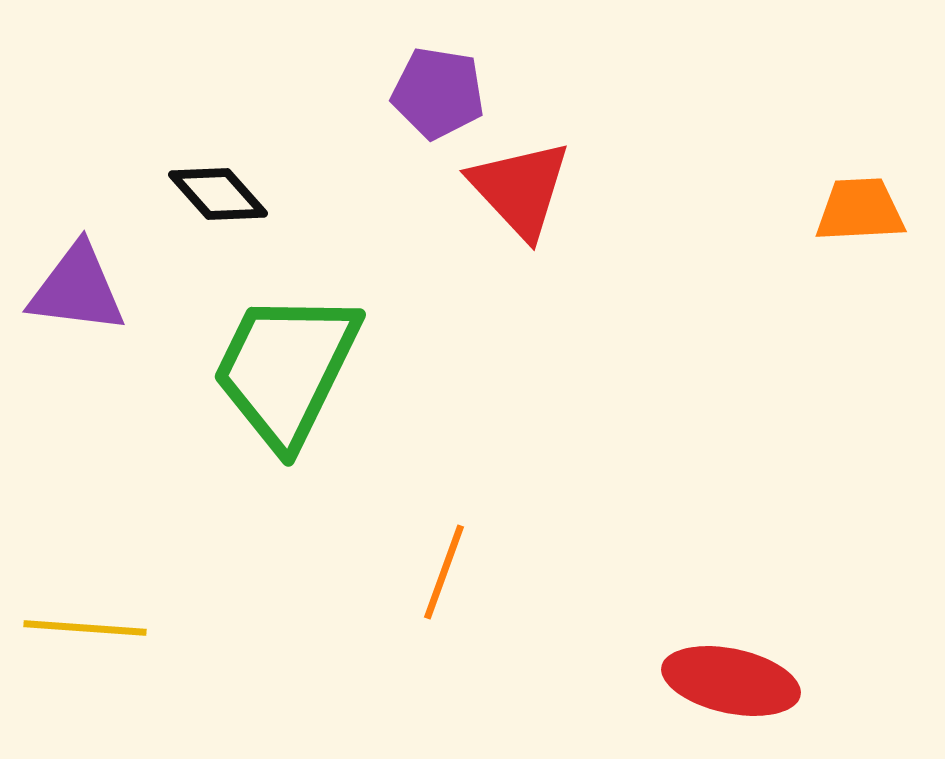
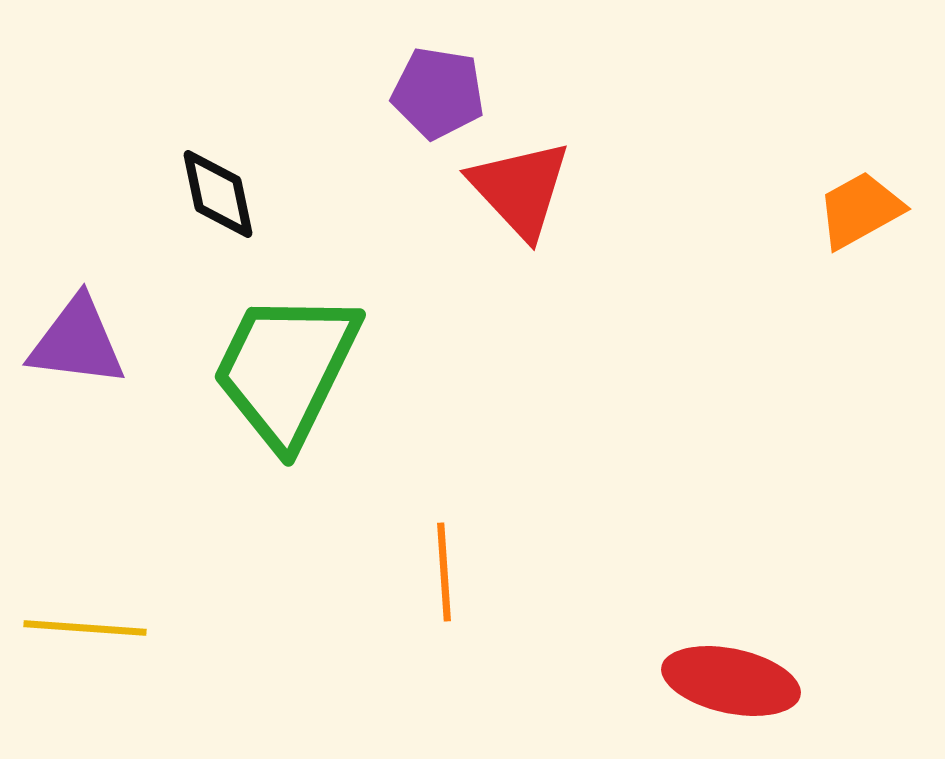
black diamond: rotated 30 degrees clockwise
orange trapezoid: rotated 26 degrees counterclockwise
purple triangle: moved 53 px down
orange line: rotated 24 degrees counterclockwise
